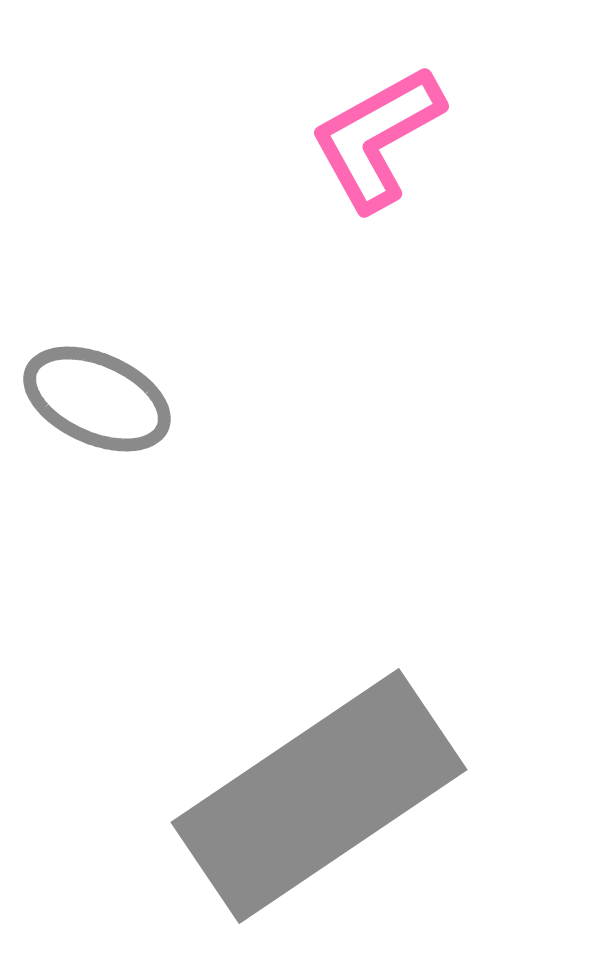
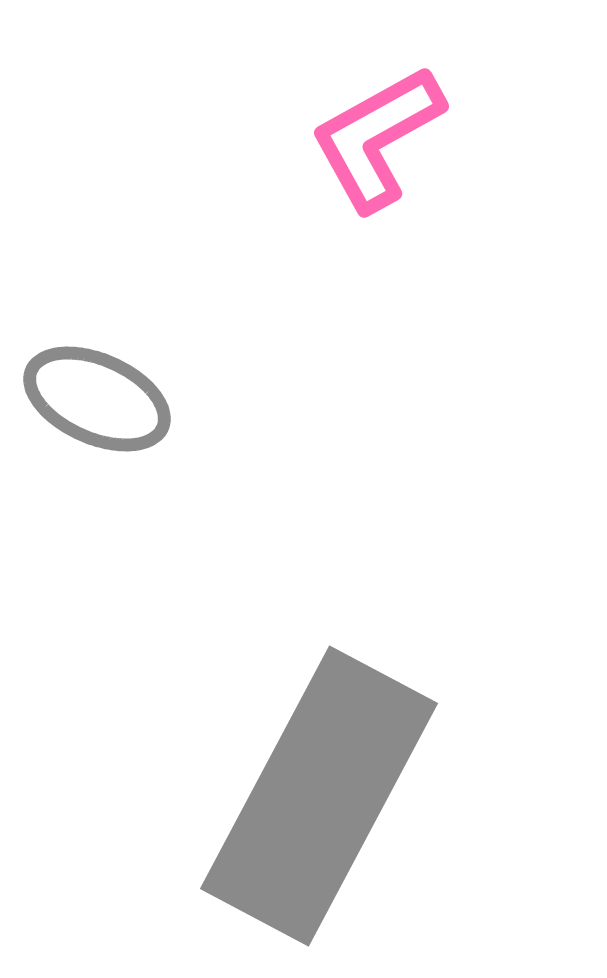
gray rectangle: rotated 28 degrees counterclockwise
